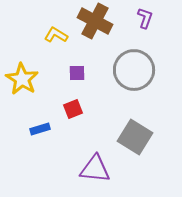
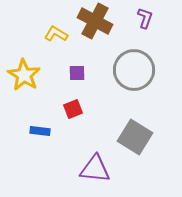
yellow L-shape: moved 1 px up
yellow star: moved 2 px right, 4 px up
blue rectangle: moved 2 px down; rotated 24 degrees clockwise
